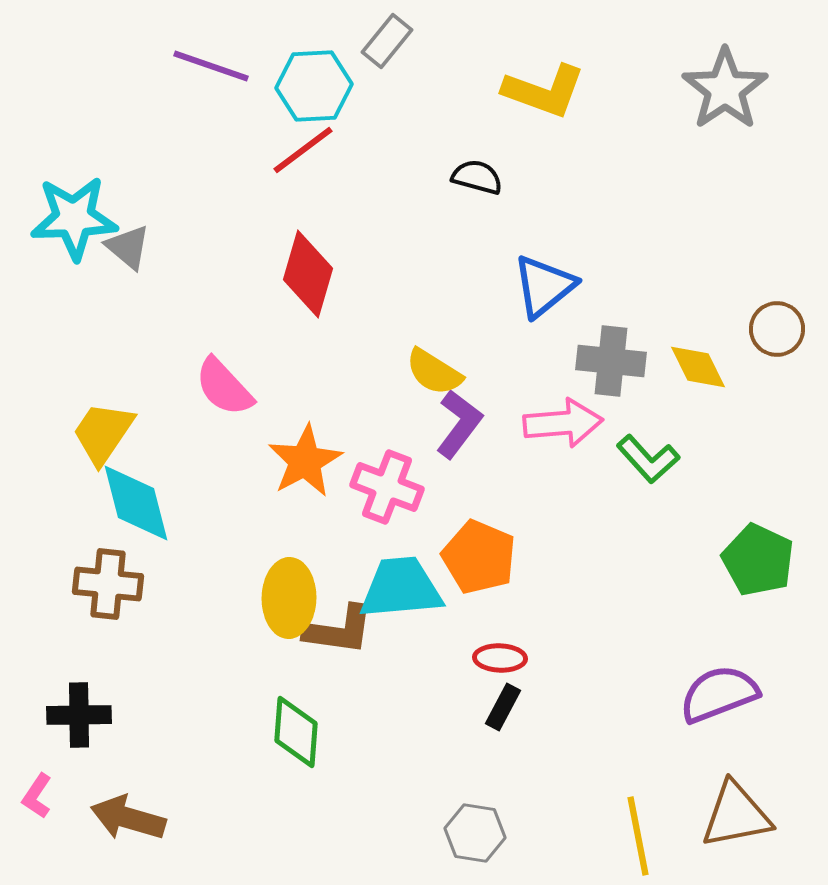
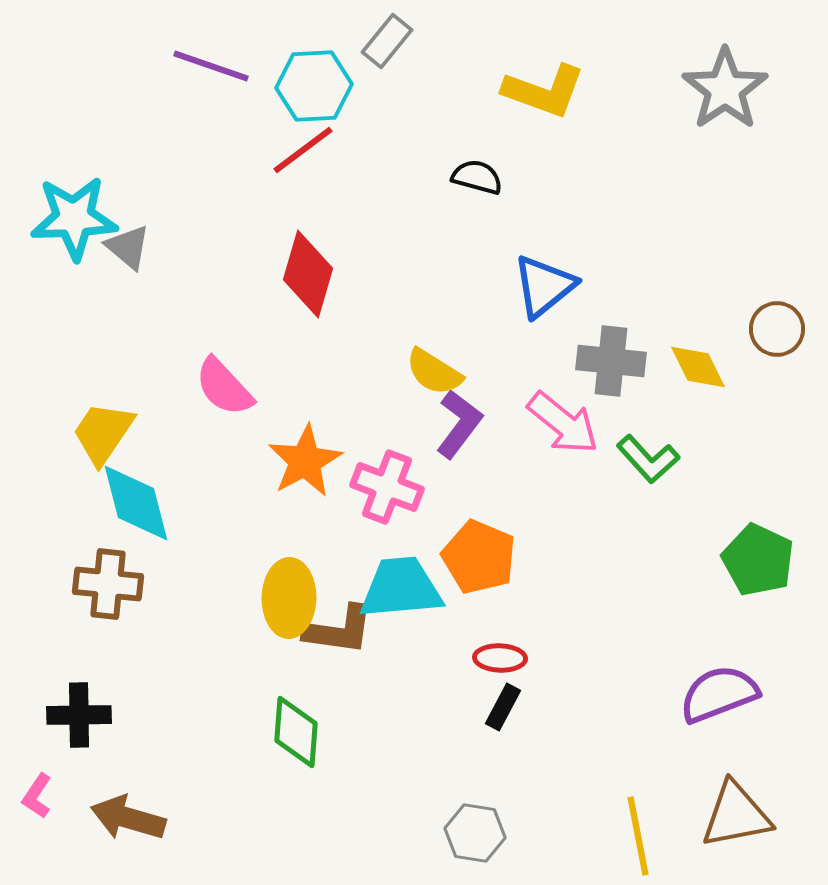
pink arrow: rotated 44 degrees clockwise
